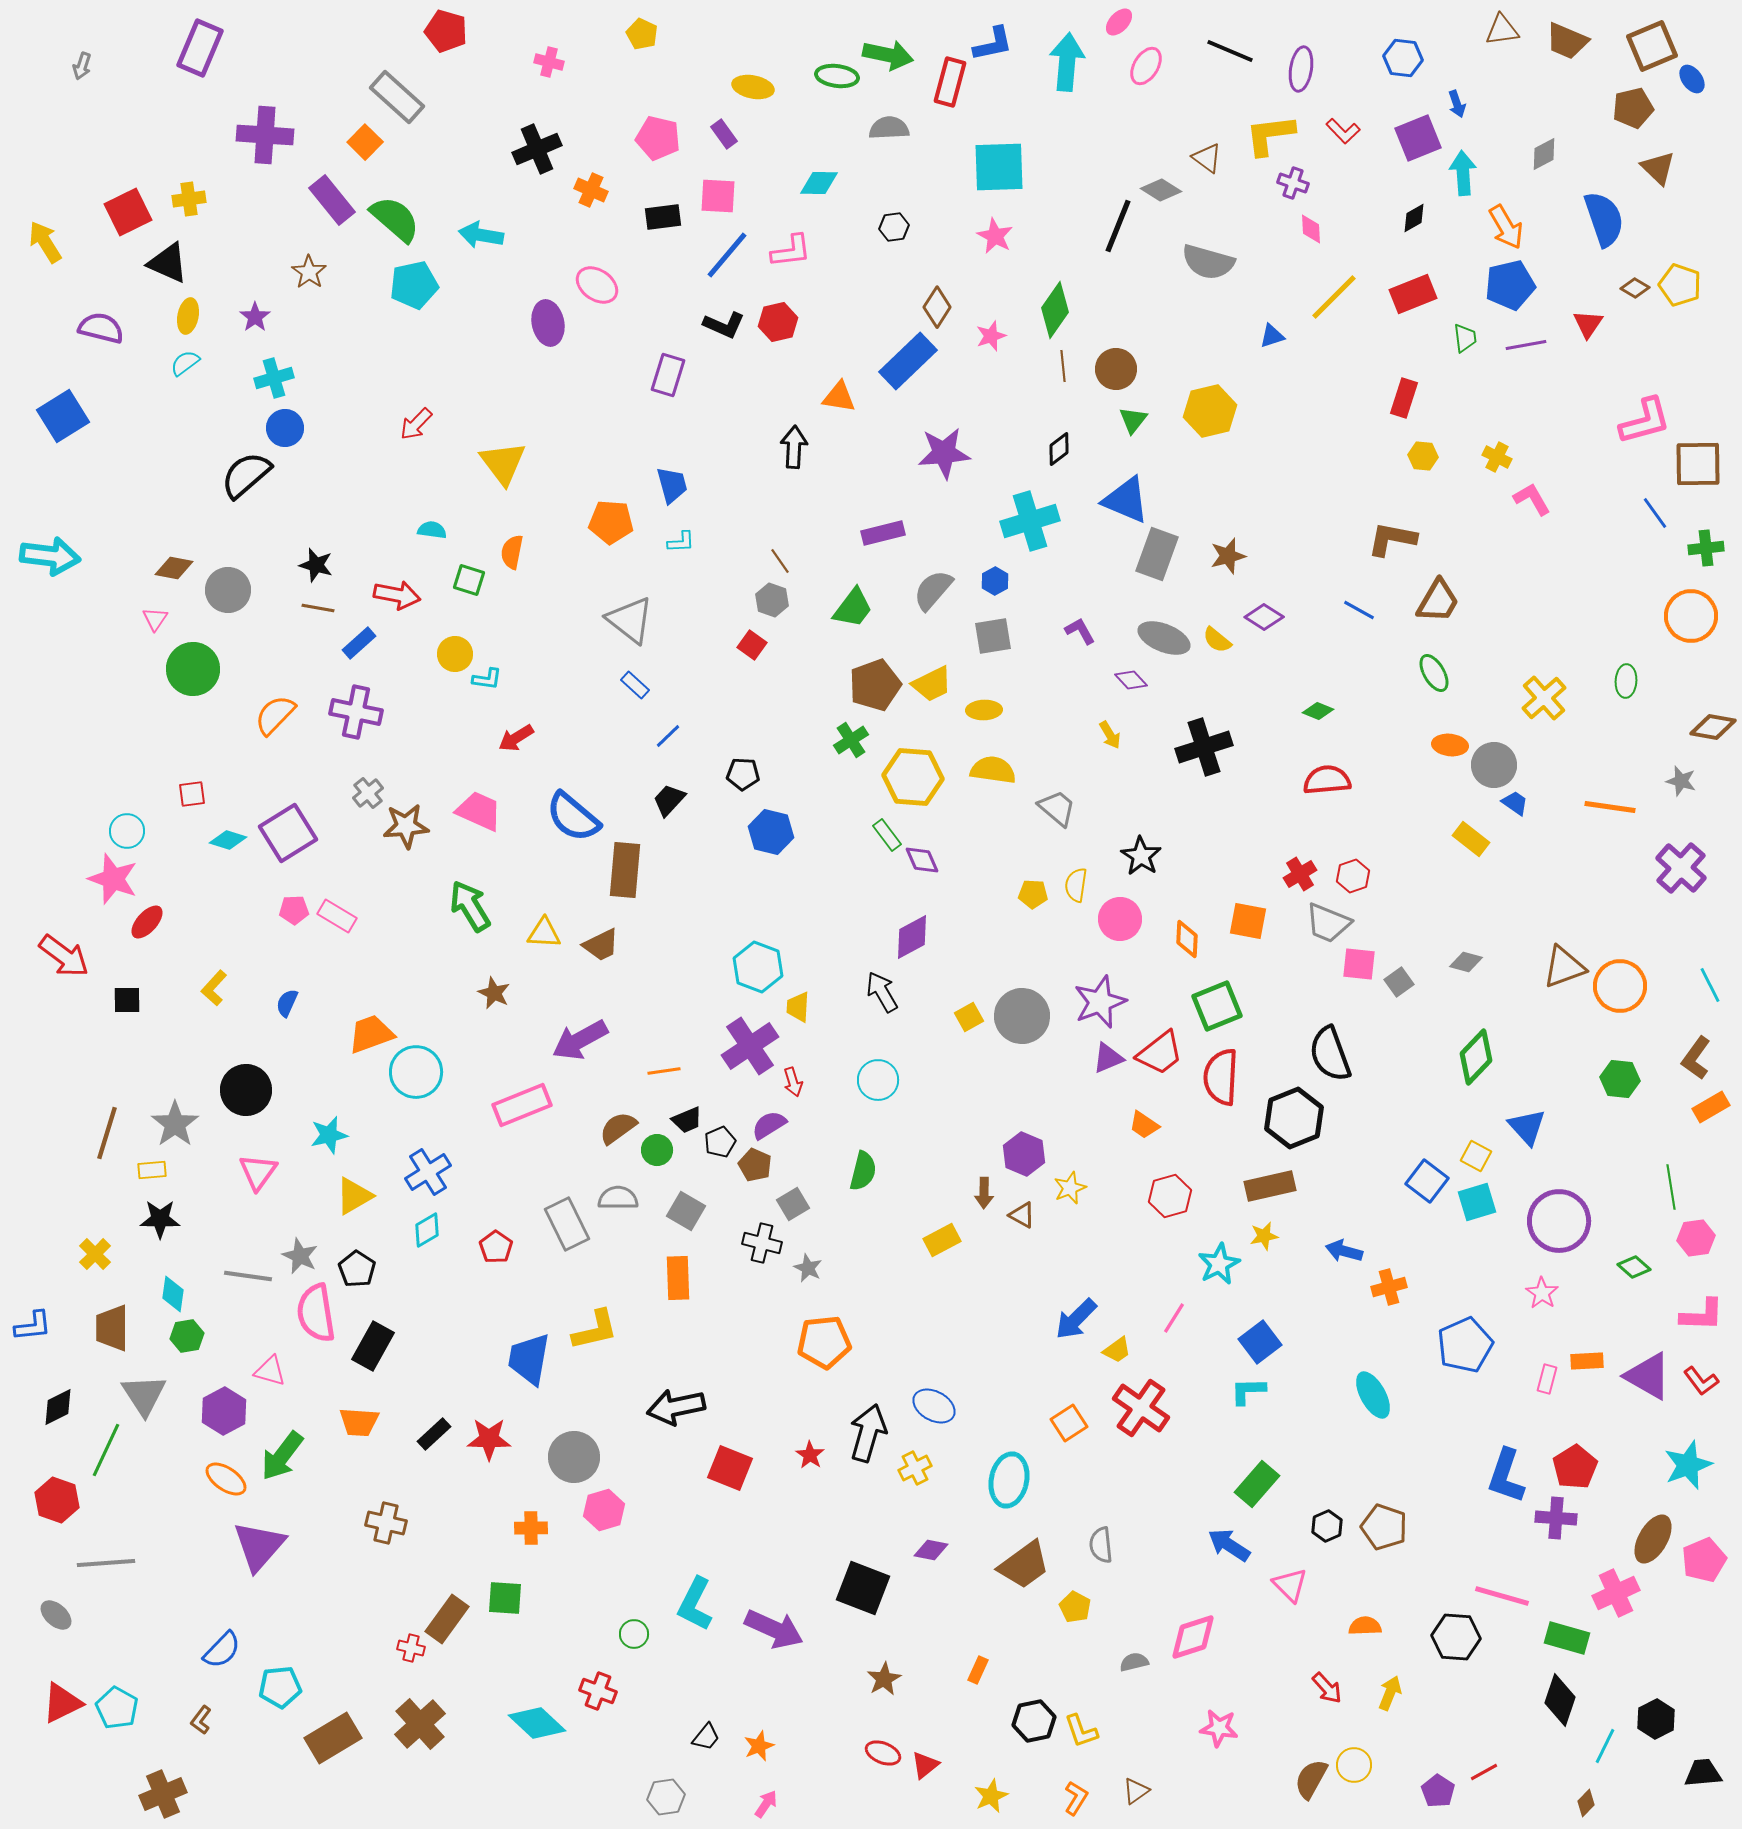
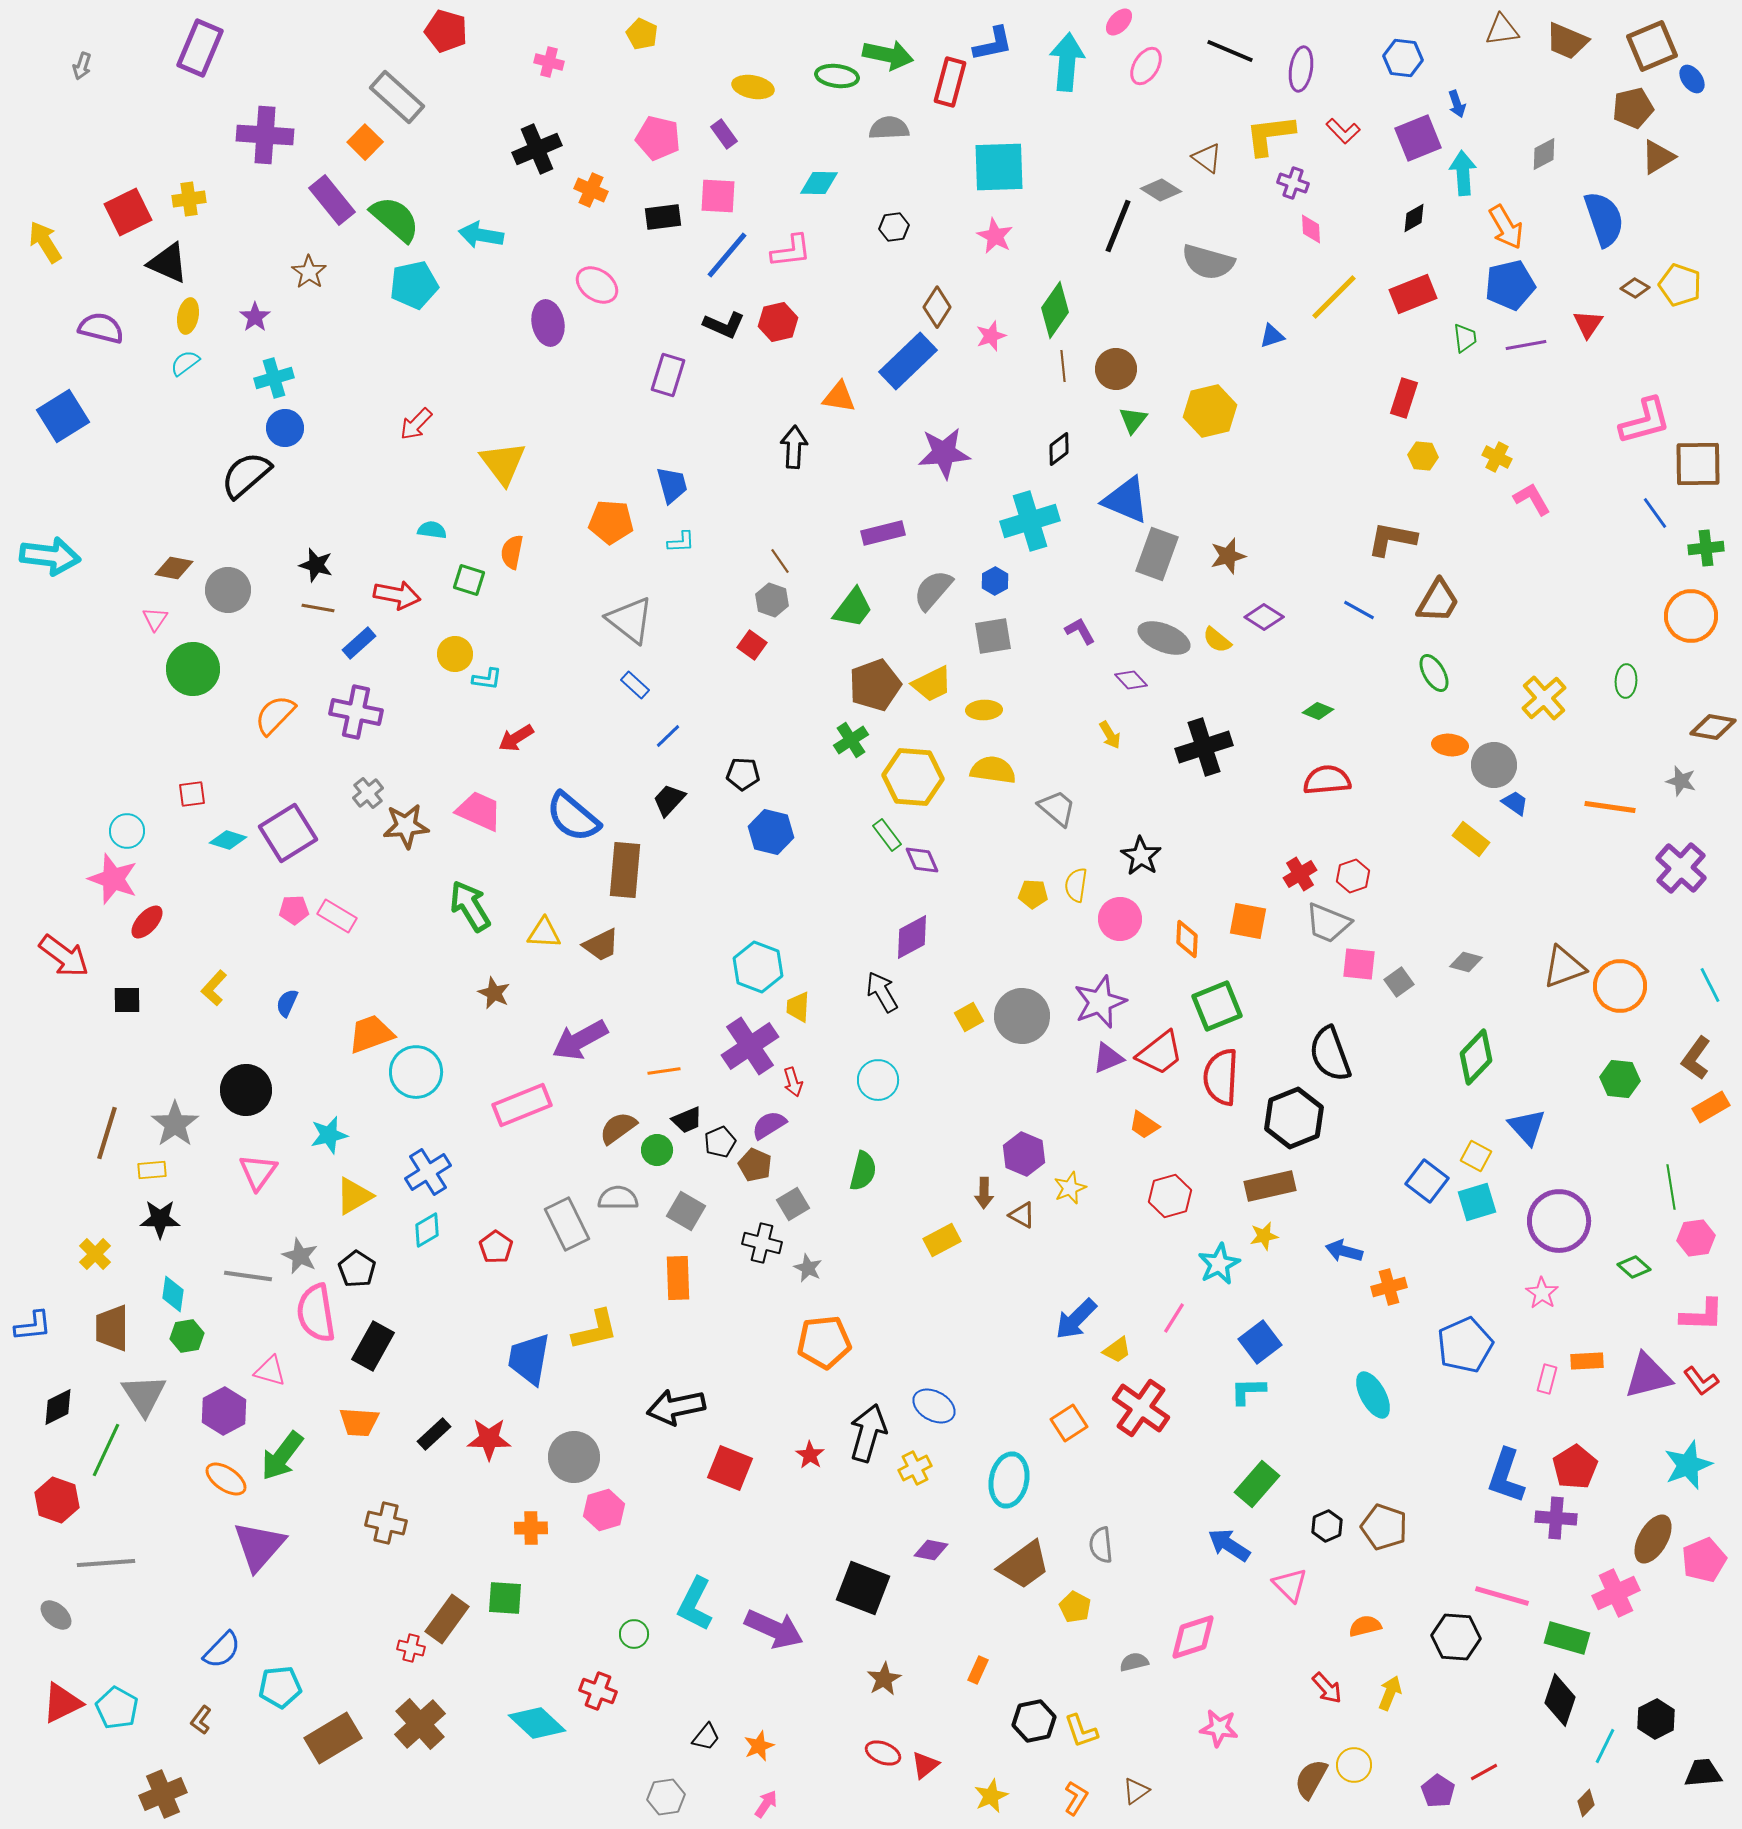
brown triangle at (1658, 168): moved 11 px up; rotated 45 degrees clockwise
purple triangle at (1648, 1376): rotated 44 degrees counterclockwise
orange semicircle at (1365, 1626): rotated 12 degrees counterclockwise
